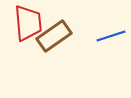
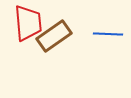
blue line: moved 3 px left, 2 px up; rotated 20 degrees clockwise
